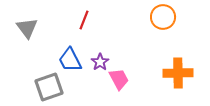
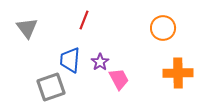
orange circle: moved 11 px down
blue trapezoid: rotated 32 degrees clockwise
gray square: moved 2 px right
